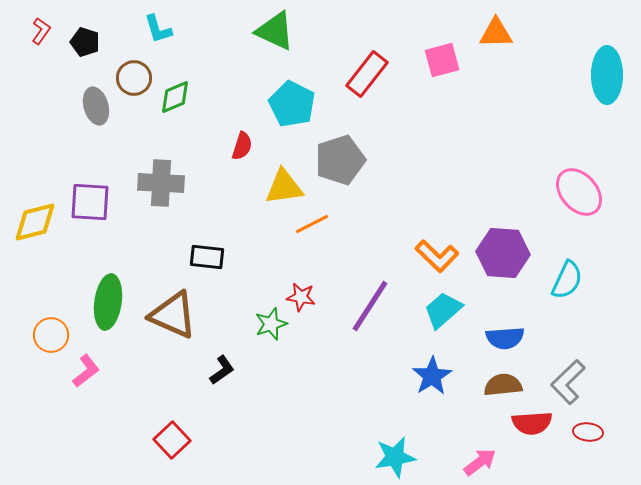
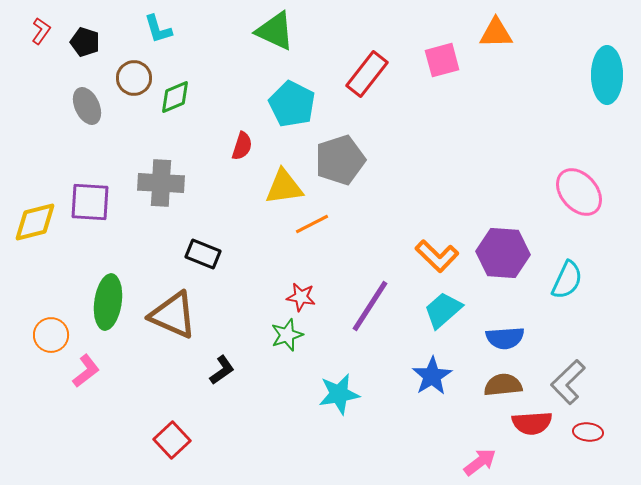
gray ellipse at (96, 106): moved 9 px left; rotated 9 degrees counterclockwise
black rectangle at (207, 257): moved 4 px left, 3 px up; rotated 16 degrees clockwise
green star at (271, 324): moved 16 px right, 11 px down
cyan star at (395, 457): moved 56 px left, 63 px up
